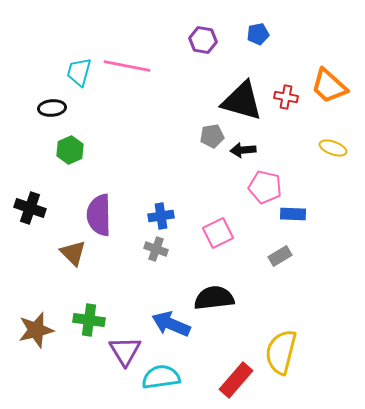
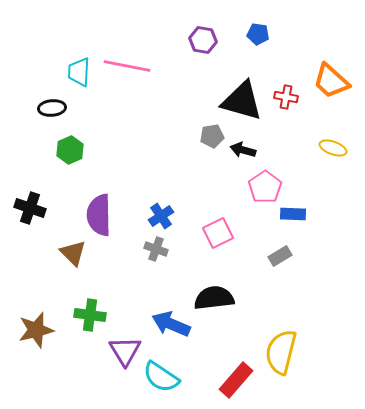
blue pentagon: rotated 20 degrees clockwise
cyan trapezoid: rotated 12 degrees counterclockwise
orange trapezoid: moved 2 px right, 5 px up
black arrow: rotated 20 degrees clockwise
pink pentagon: rotated 24 degrees clockwise
blue cross: rotated 25 degrees counterclockwise
green cross: moved 1 px right, 5 px up
cyan semicircle: rotated 138 degrees counterclockwise
